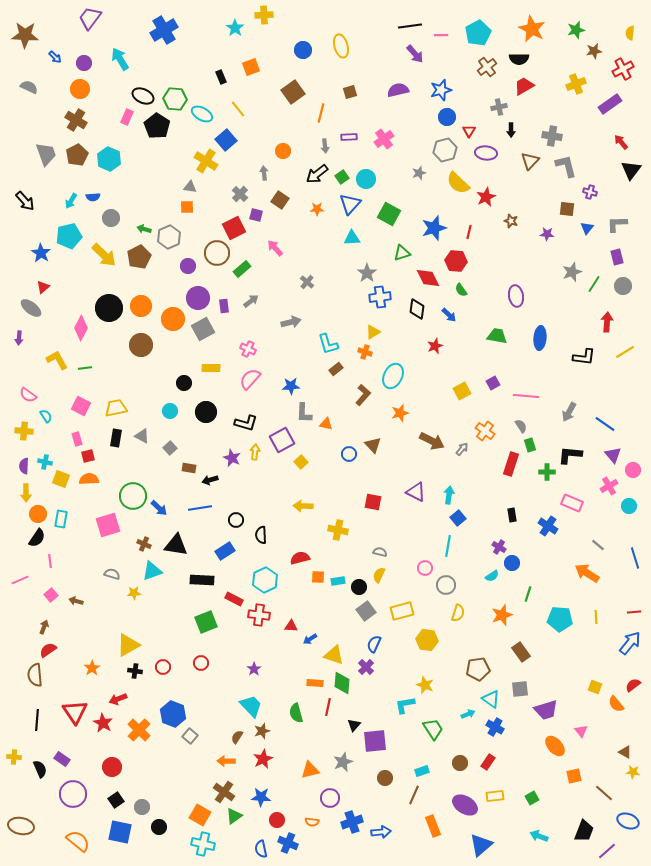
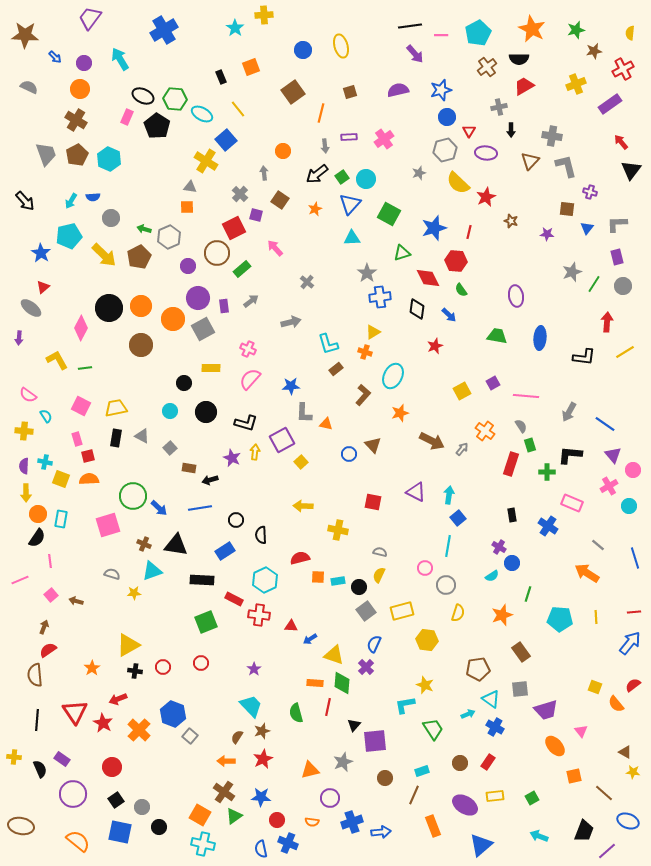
orange star at (317, 209): moved 2 px left; rotated 24 degrees counterclockwise
